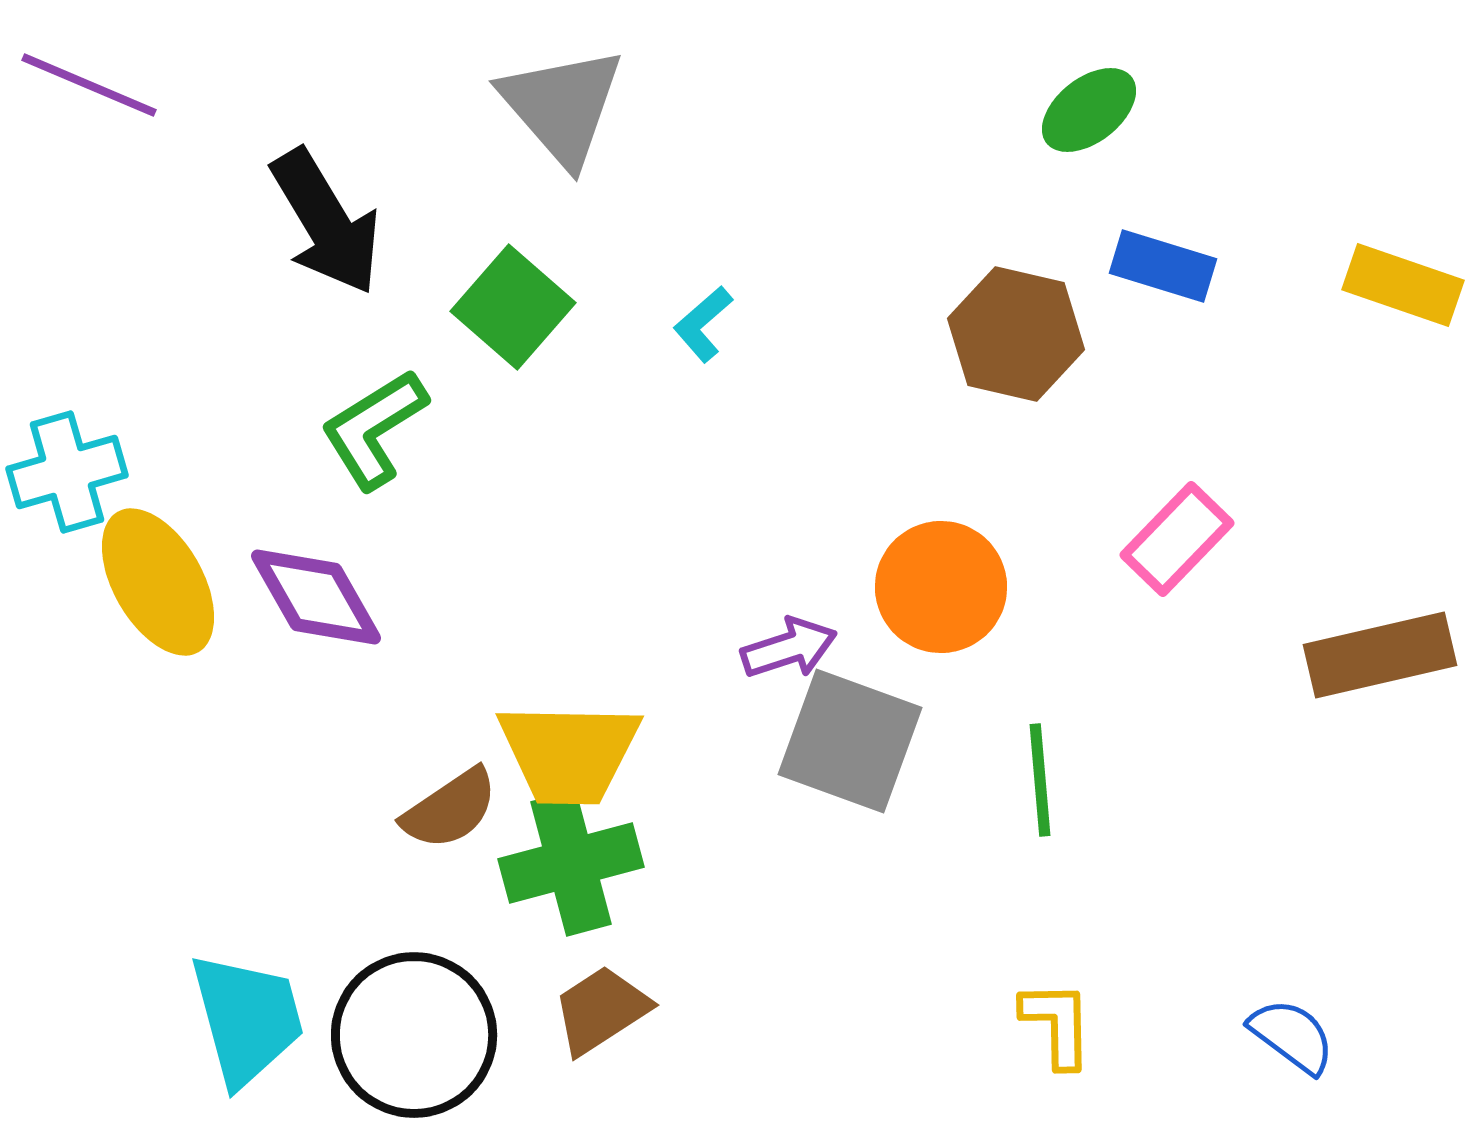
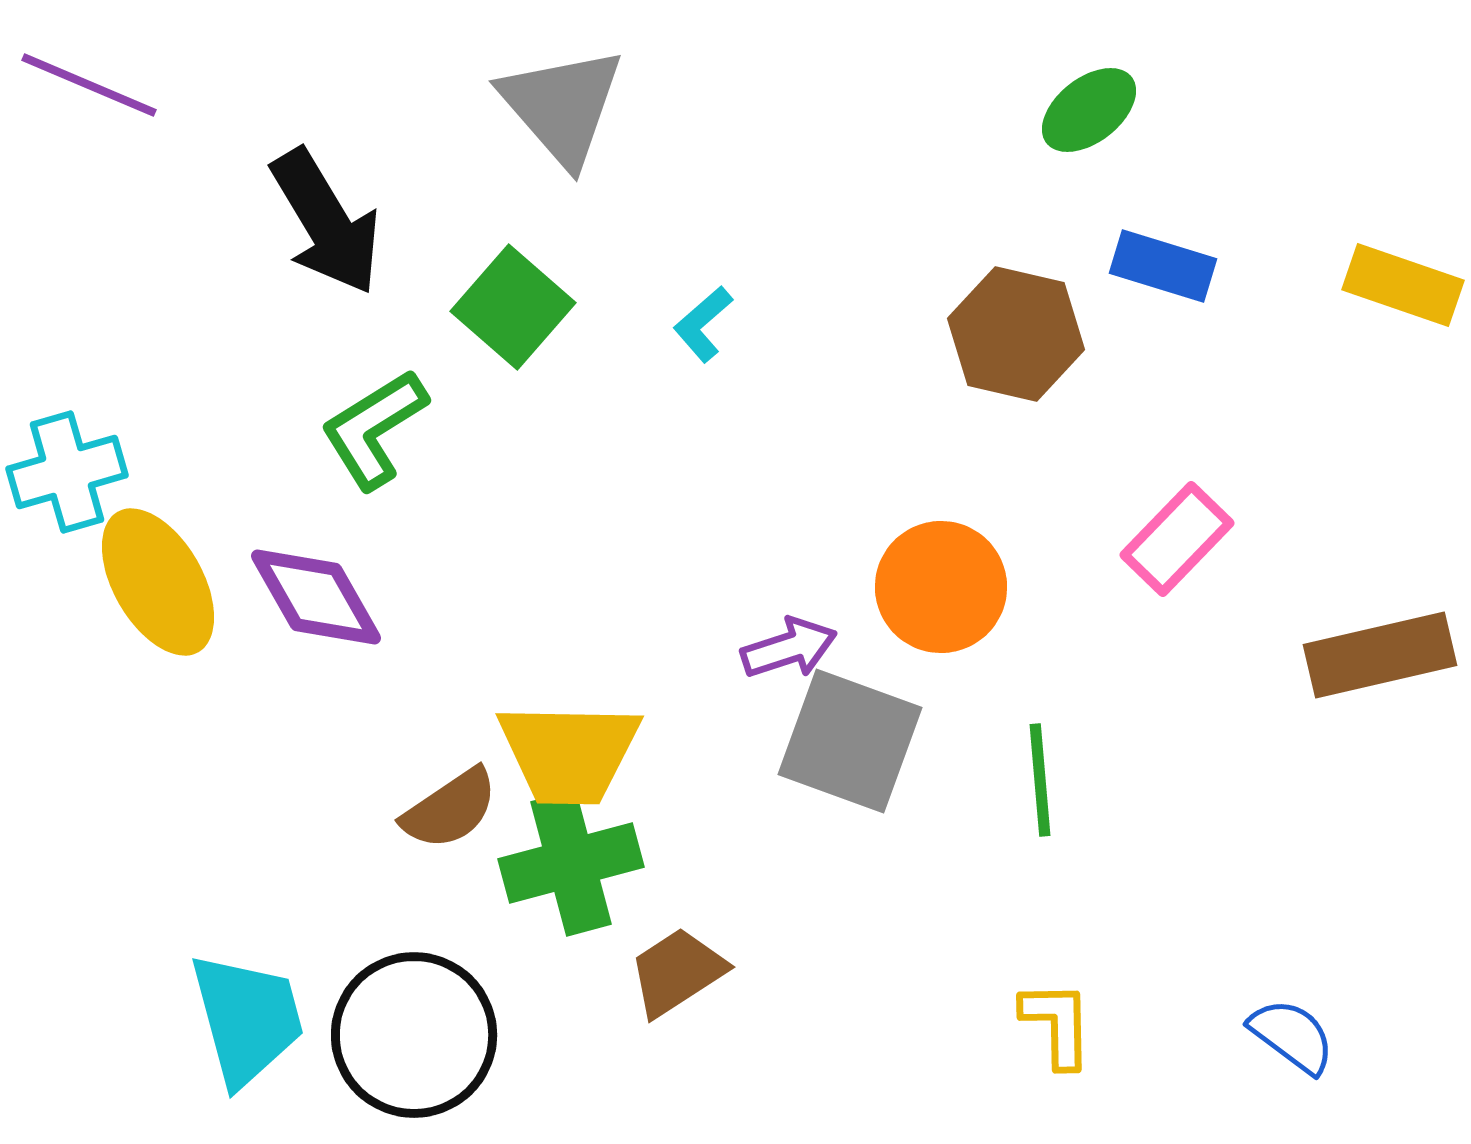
brown trapezoid: moved 76 px right, 38 px up
